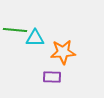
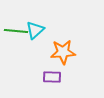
green line: moved 1 px right, 1 px down
cyan triangle: moved 8 px up; rotated 42 degrees counterclockwise
